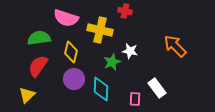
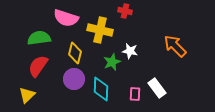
yellow diamond: moved 4 px right, 1 px down
pink rectangle: moved 5 px up
